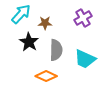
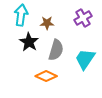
cyan arrow: moved 1 px down; rotated 35 degrees counterclockwise
brown star: moved 2 px right
gray semicircle: rotated 15 degrees clockwise
cyan trapezoid: rotated 100 degrees clockwise
